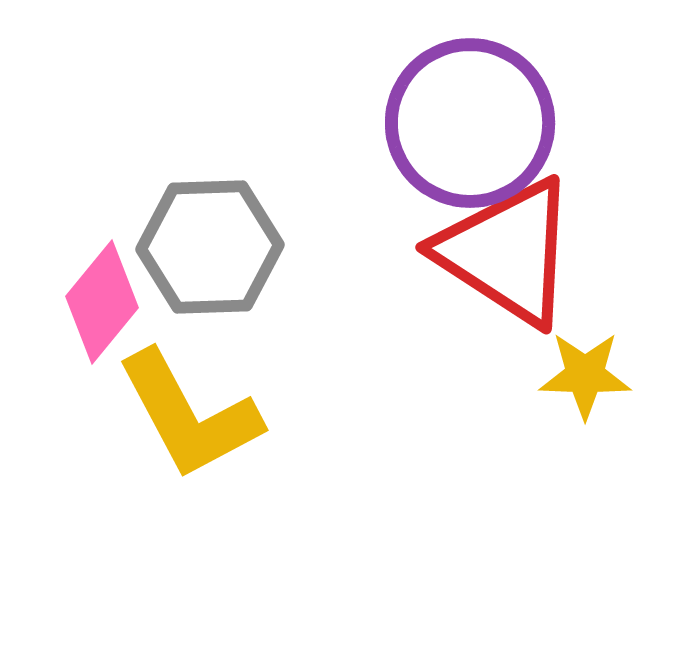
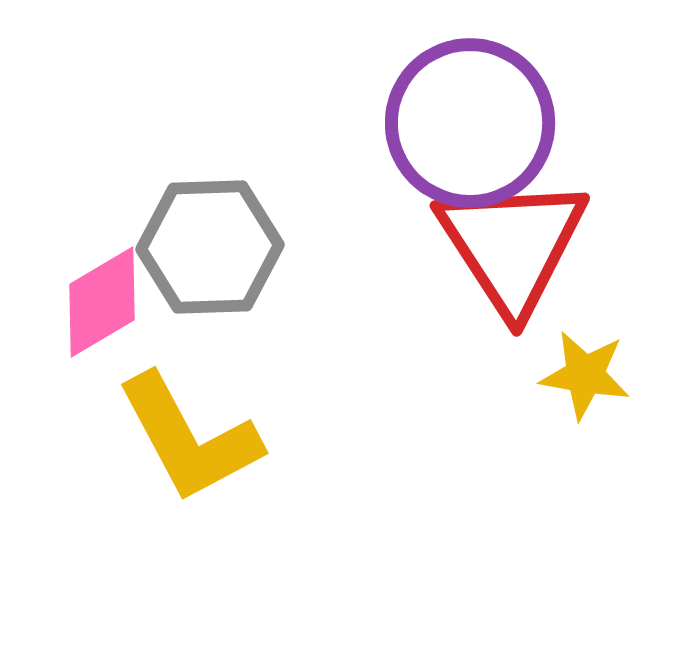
red triangle: moved 5 px right, 7 px up; rotated 24 degrees clockwise
pink diamond: rotated 20 degrees clockwise
yellow star: rotated 8 degrees clockwise
yellow L-shape: moved 23 px down
